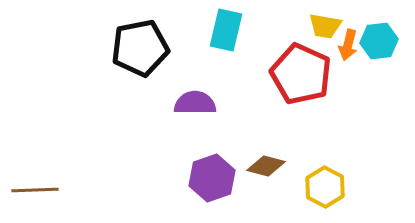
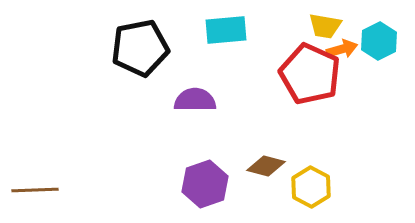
cyan rectangle: rotated 72 degrees clockwise
cyan hexagon: rotated 21 degrees counterclockwise
orange arrow: moved 6 px left, 4 px down; rotated 120 degrees counterclockwise
red pentagon: moved 9 px right
purple semicircle: moved 3 px up
purple hexagon: moved 7 px left, 6 px down
yellow hexagon: moved 14 px left
